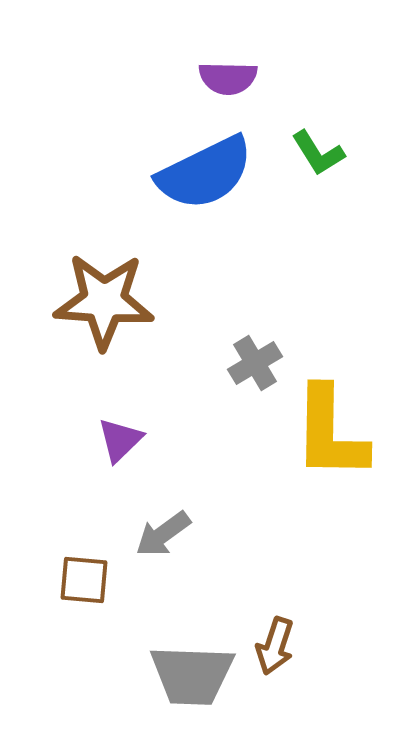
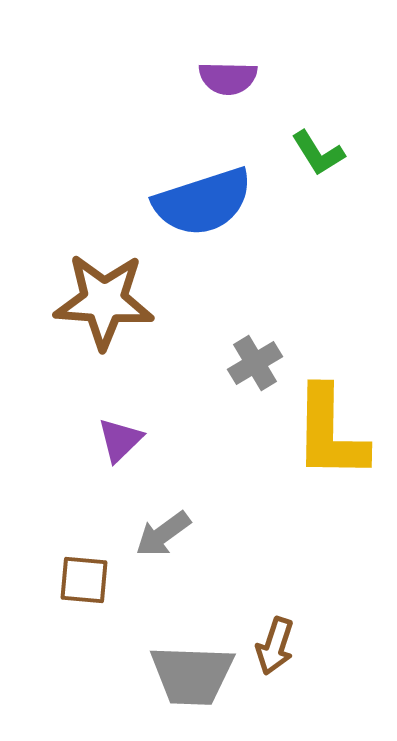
blue semicircle: moved 2 px left, 29 px down; rotated 8 degrees clockwise
